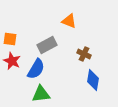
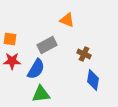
orange triangle: moved 2 px left, 1 px up
red star: rotated 24 degrees counterclockwise
